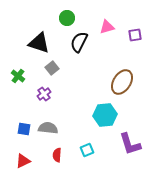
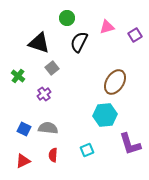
purple square: rotated 24 degrees counterclockwise
brown ellipse: moved 7 px left
blue square: rotated 16 degrees clockwise
red semicircle: moved 4 px left
